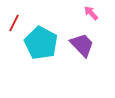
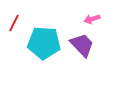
pink arrow: moved 1 px right, 6 px down; rotated 63 degrees counterclockwise
cyan pentagon: moved 3 px right; rotated 24 degrees counterclockwise
